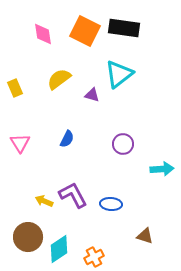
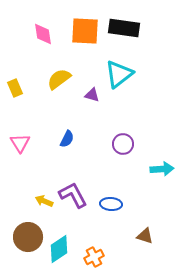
orange square: rotated 24 degrees counterclockwise
